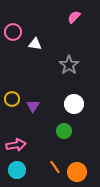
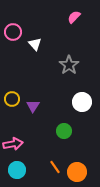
white triangle: rotated 40 degrees clockwise
white circle: moved 8 px right, 2 px up
pink arrow: moved 3 px left, 1 px up
